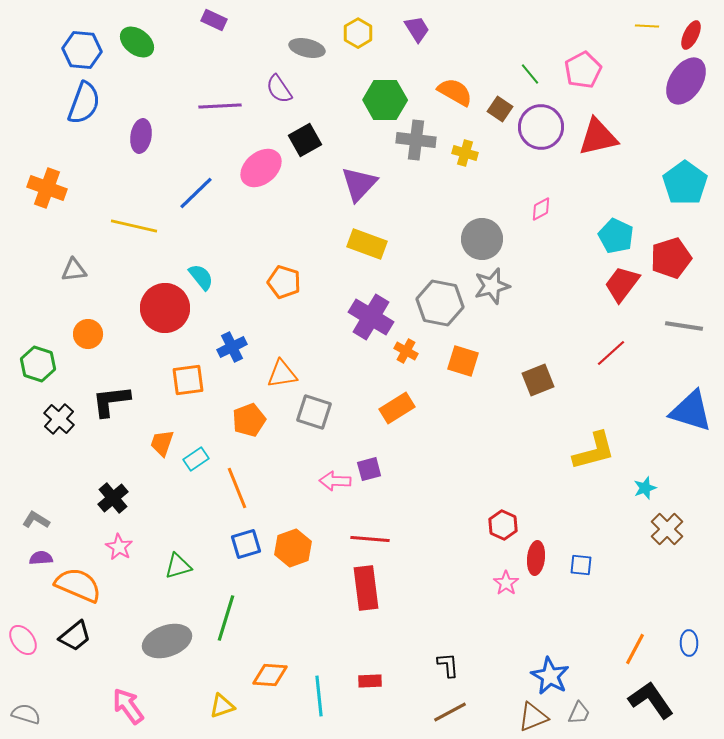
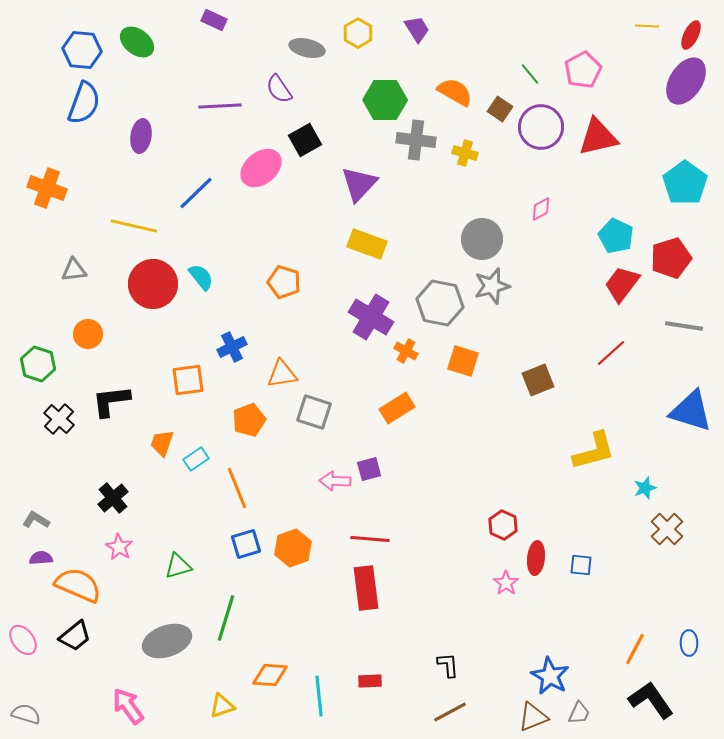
red circle at (165, 308): moved 12 px left, 24 px up
